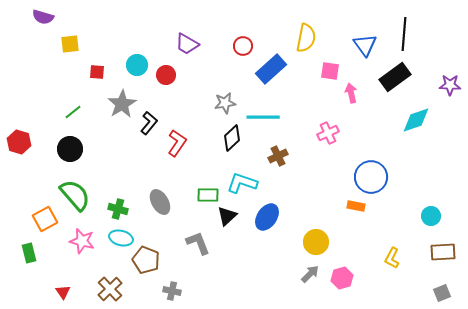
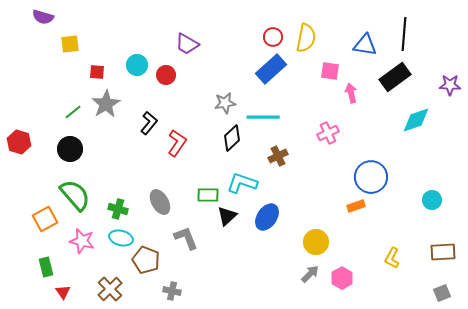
blue triangle at (365, 45): rotated 45 degrees counterclockwise
red circle at (243, 46): moved 30 px right, 9 px up
gray star at (122, 104): moved 16 px left
orange rectangle at (356, 206): rotated 30 degrees counterclockwise
cyan circle at (431, 216): moved 1 px right, 16 px up
gray L-shape at (198, 243): moved 12 px left, 5 px up
green rectangle at (29, 253): moved 17 px right, 14 px down
pink hexagon at (342, 278): rotated 15 degrees counterclockwise
